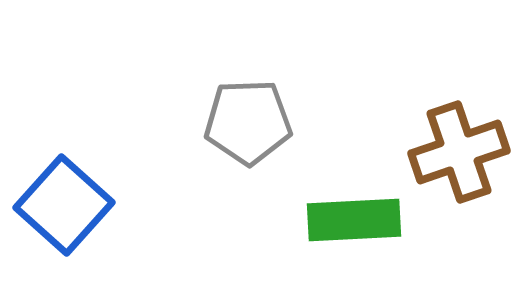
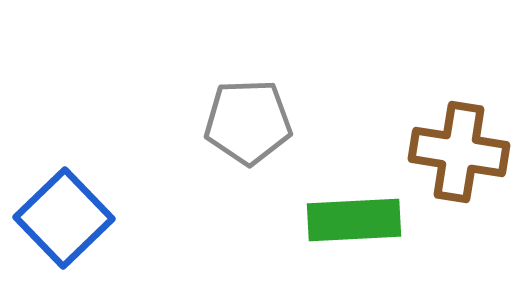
brown cross: rotated 28 degrees clockwise
blue square: moved 13 px down; rotated 4 degrees clockwise
